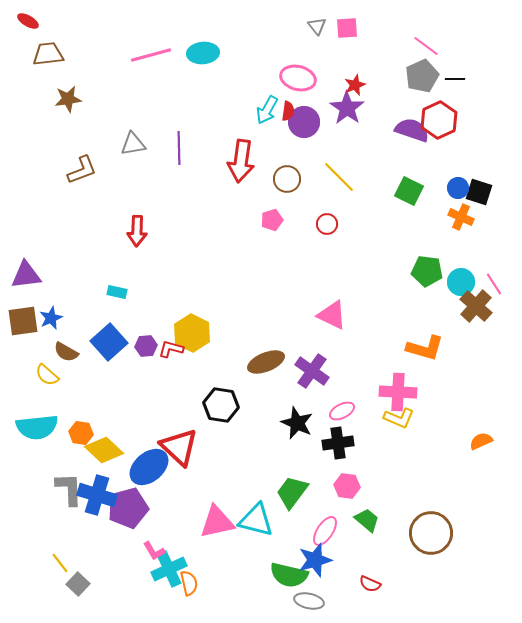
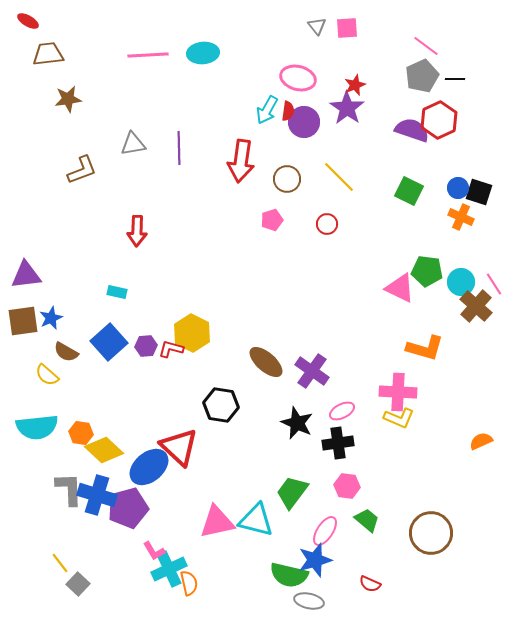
pink line at (151, 55): moved 3 px left; rotated 12 degrees clockwise
pink triangle at (332, 315): moved 68 px right, 27 px up
brown ellipse at (266, 362): rotated 63 degrees clockwise
